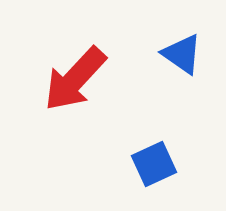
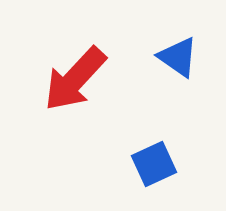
blue triangle: moved 4 px left, 3 px down
